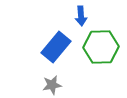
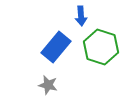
green hexagon: rotated 20 degrees clockwise
gray star: moved 4 px left; rotated 24 degrees clockwise
